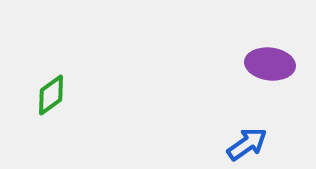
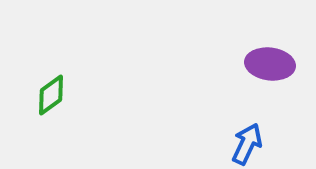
blue arrow: rotated 30 degrees counterclockwise
